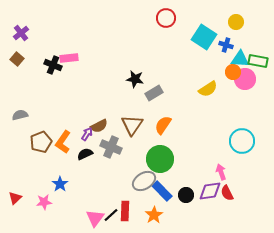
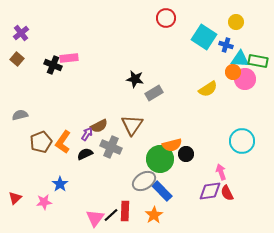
orange semicircle: moved 9 px right, 20 px down; rotated 138 degrees counterclockwise
black circle: moved 41 px up
